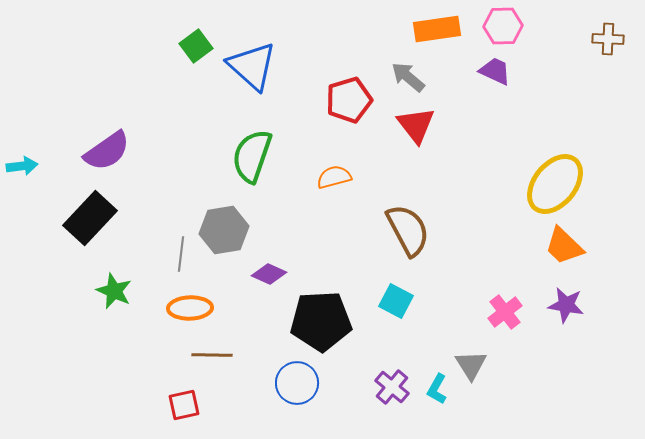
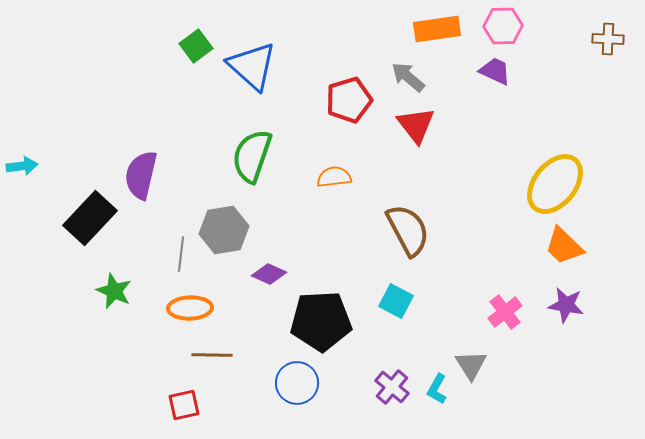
purple semicircle: moved 34 px right, 24 px down; rotated 138 degrees clockwise
orange semicircle: rotated 8 degrees clockwise
